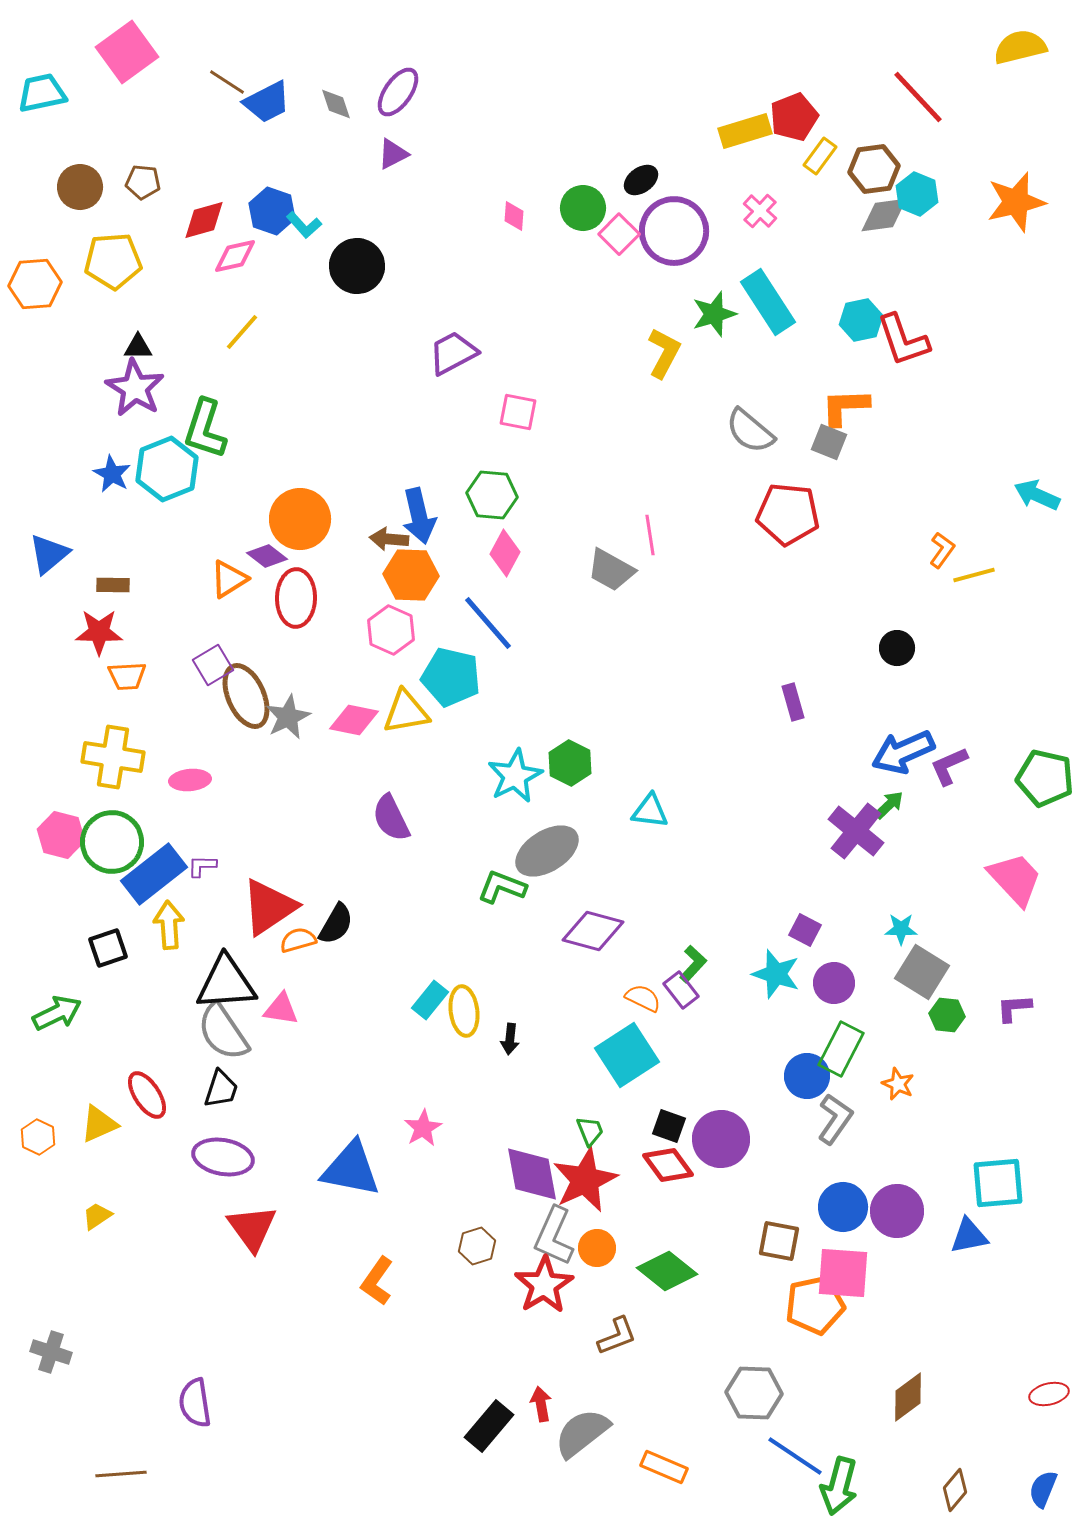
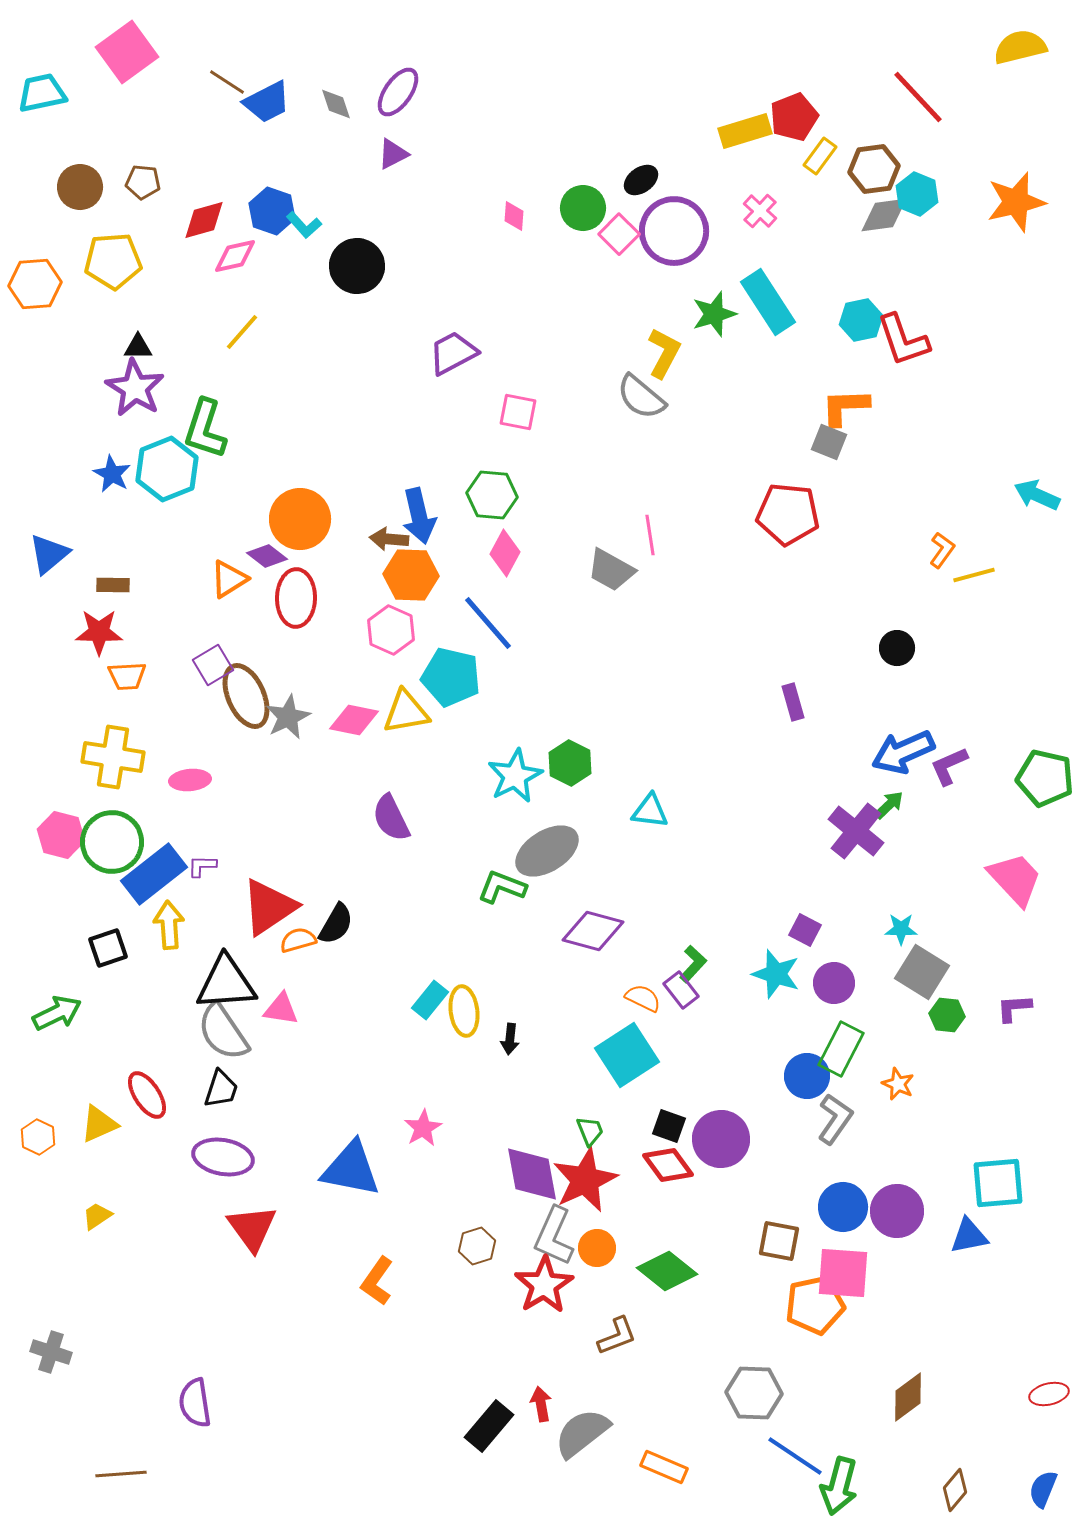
gray semicircle at (750, 431): moved 109 px left, 34 px up
